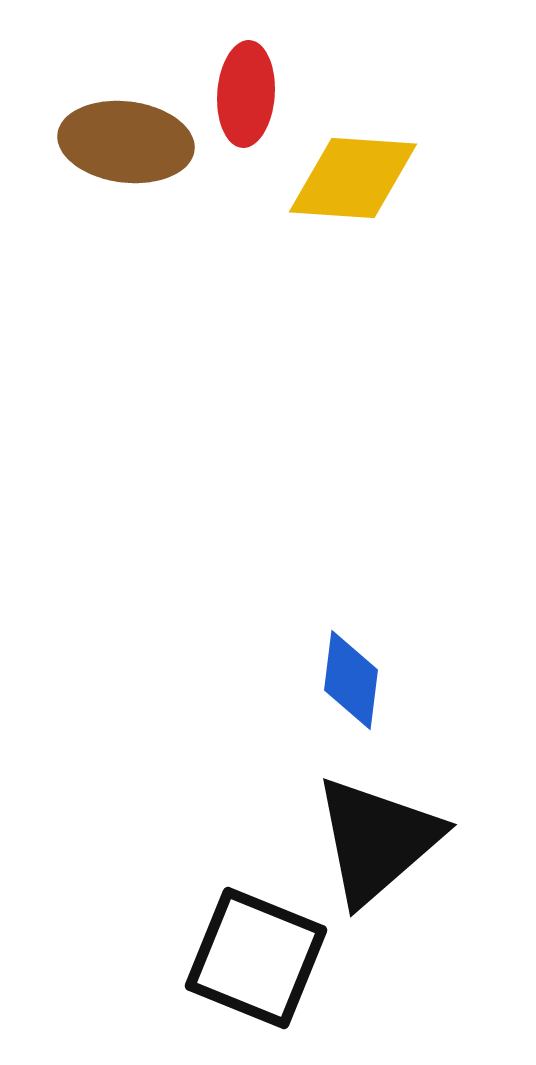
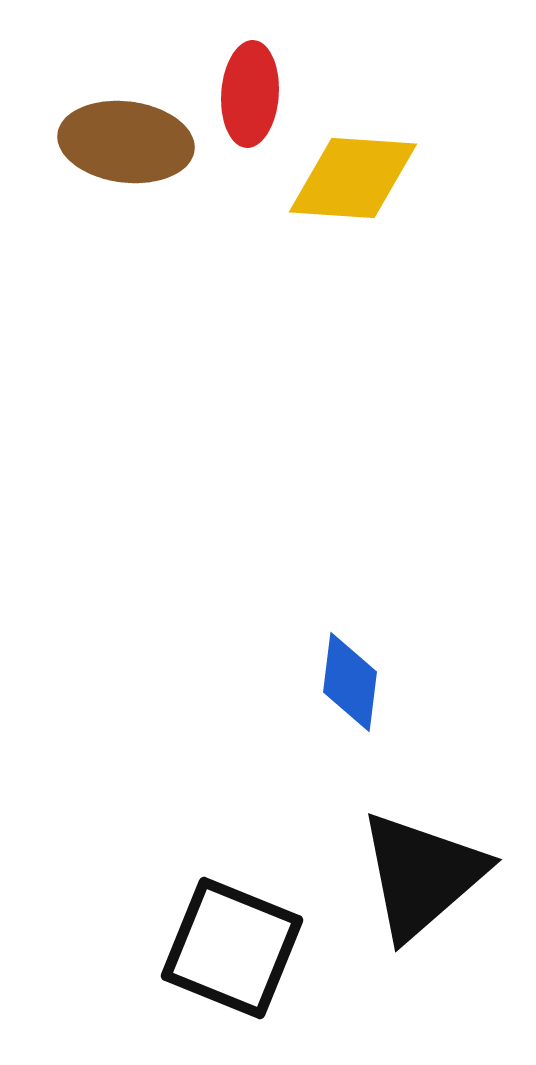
red ellipse: moved 4 px right
blue diamond: moved 1 px left, 2 px down
black triangle: moved 45 px right, 35 px down
black square: moved 24 px left, 10 px up
